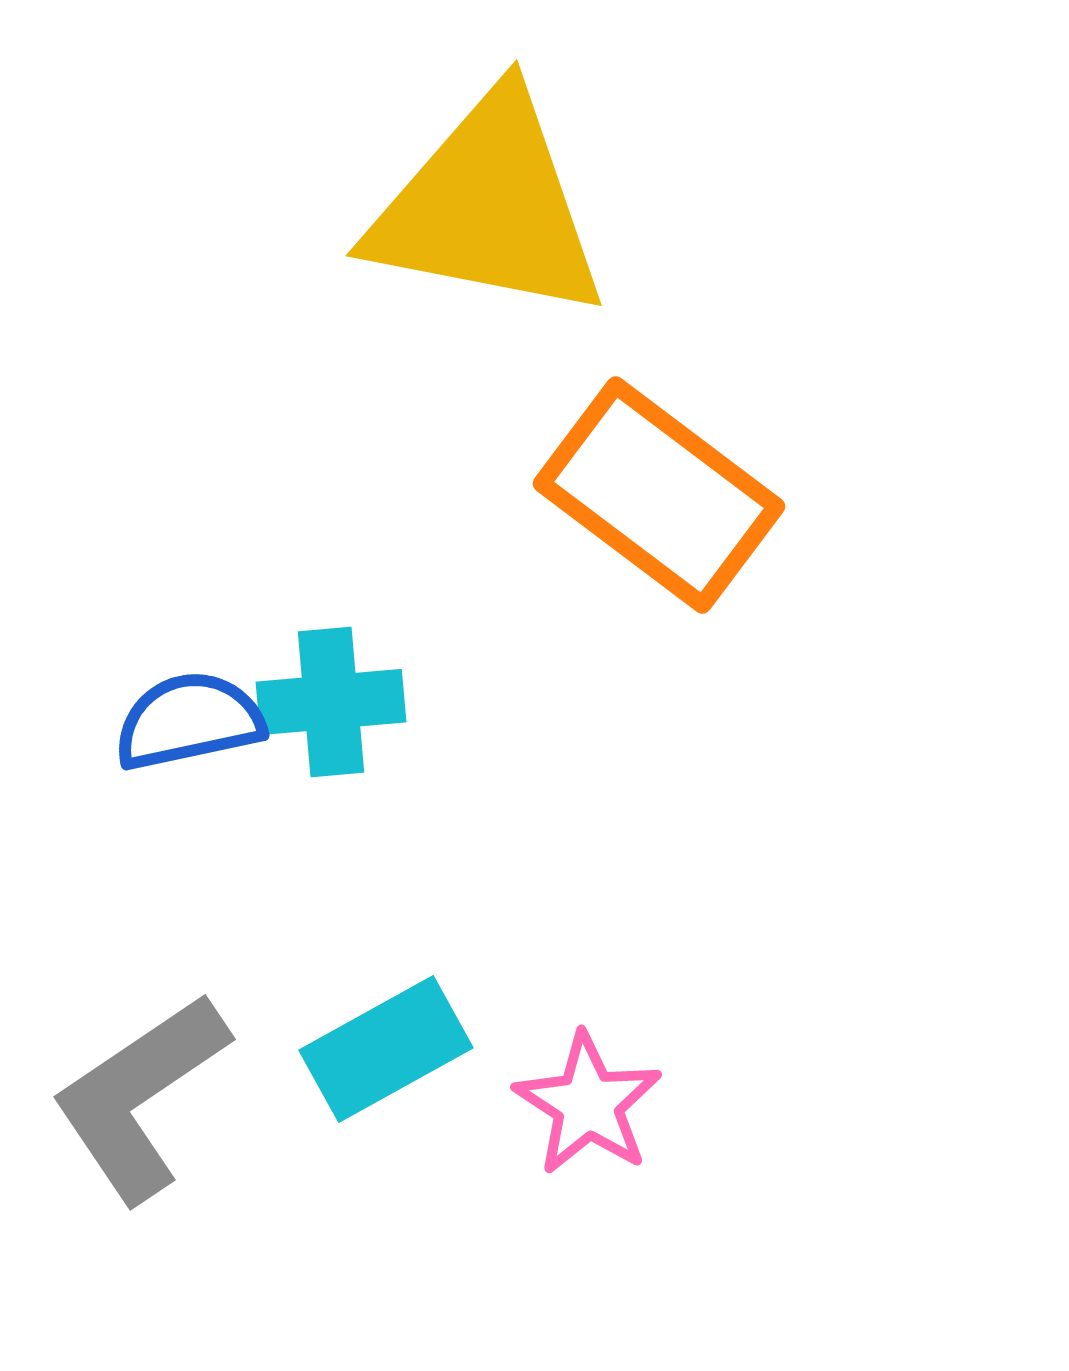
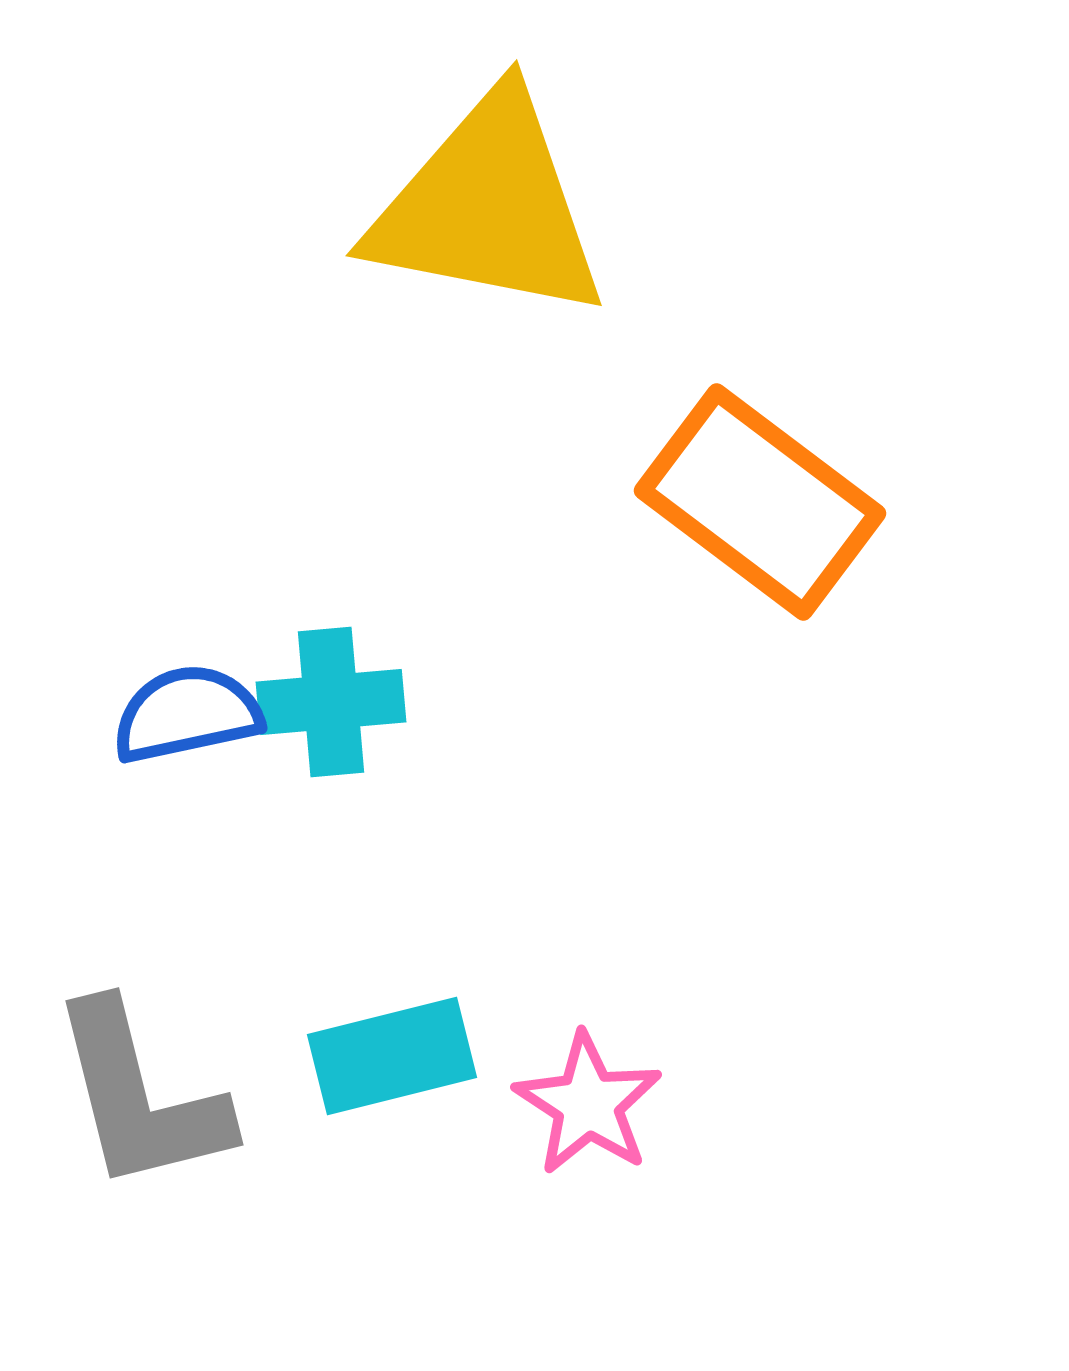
orange rectangle: moved 101 px right, 7 px down
blue semicircle: moved 2 px left, 7 px up
cyan rectangle: moved 6 px right, 7 px down; rotated 15 degrees clockwise
gray L-shape: rotated 70 degrees counterclockwise
